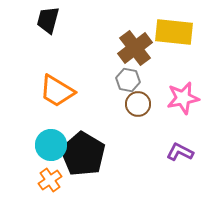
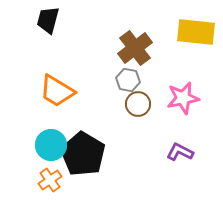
yellow rectangle: moved 22 px right
